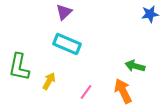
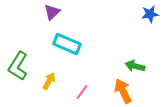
purple triangle: moved 12 px left
green L-shape: moved 1 px left, 1 px up; rotated 20 degrees clockwise
pink line: moved 4 px left
